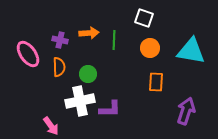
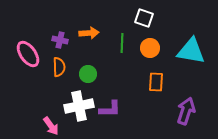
green line: moved 8 px right, 3 px down
white cross: moved 1 px left, 5 px down
